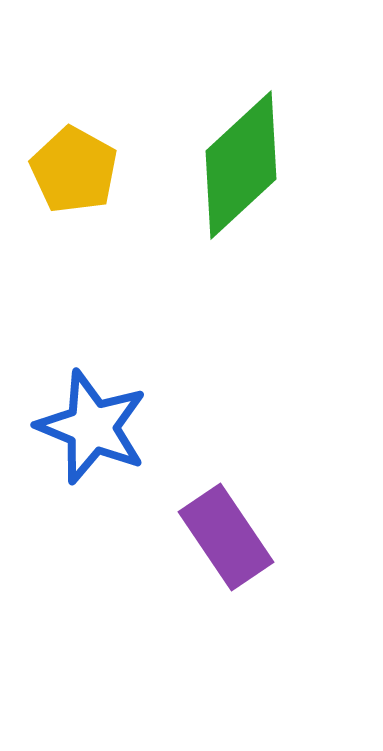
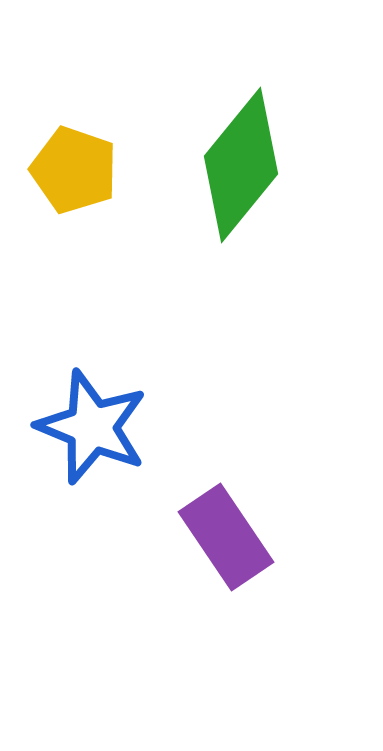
green diamond: rotated 8 degrees counterclockwise
yellow pentagon: rotated 10 degrees counterclockwise
